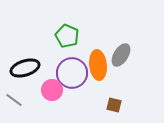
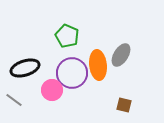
brown square: moved 10 px right
